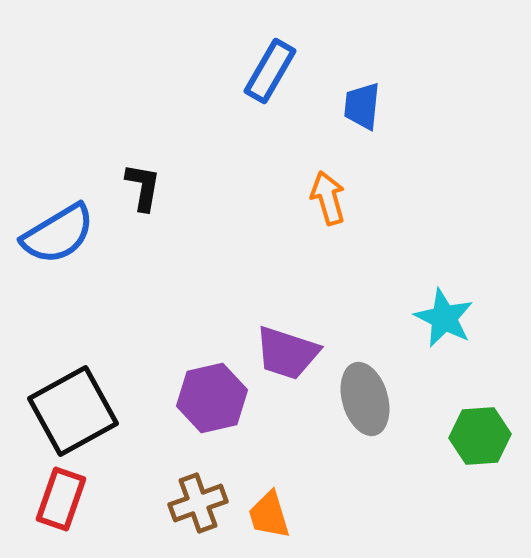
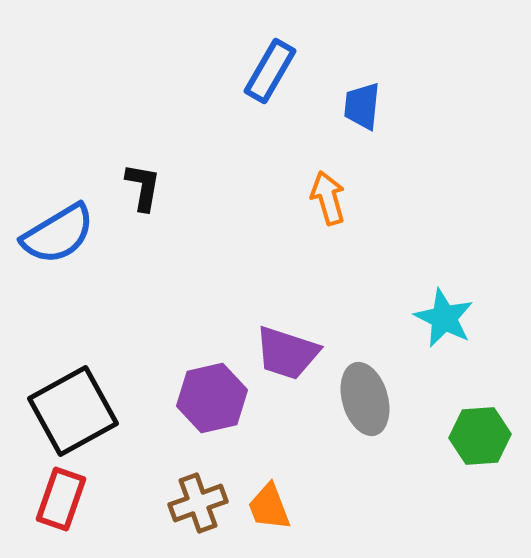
orange trapezoid: moved 8 px up; rotated 4 degrees counterclockwise
